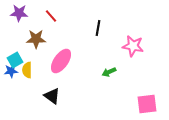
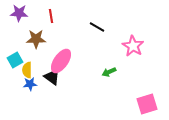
red line: rotated 32 degrees clockwise
black line: moved 1 px left, 1 px up; rotated 70 degrees counterclockwise
pink star: rotated 20 degrees clockwise
blue star: moved 19 px right, 13 px down
black triangle: moved 19 px up
pink square: rotated 10 degrees counterclockwise
